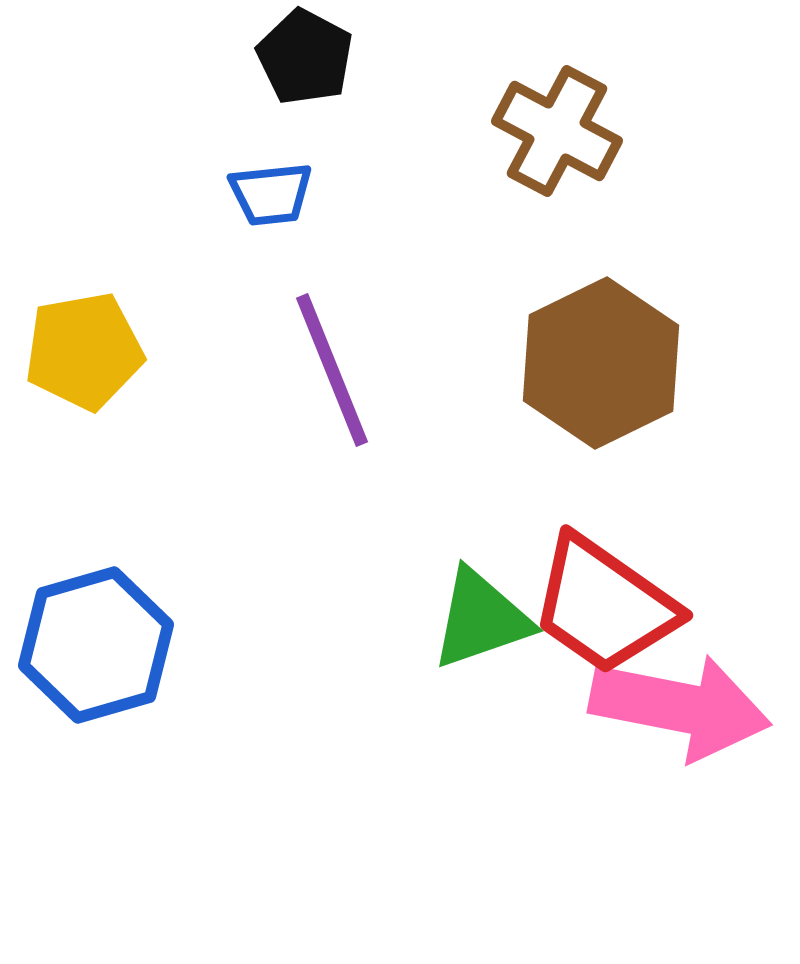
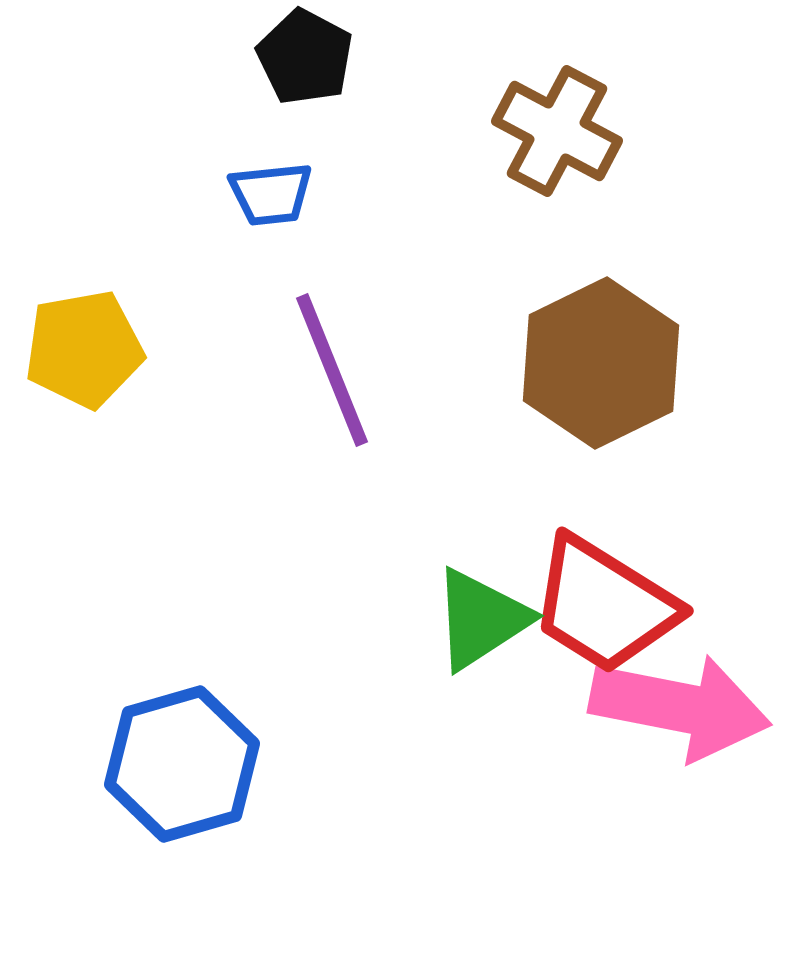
yellow pentagon: moved 2 px up
red trapezoid: rotated 3 degrees counterclockwise
green triangle: rotated 14 degrees counterclockwise
blue hexagon: moved 86 px right, 119 px down
